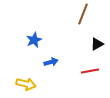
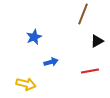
blue star: moved 3 px up
black triangle: moved 3 px up
